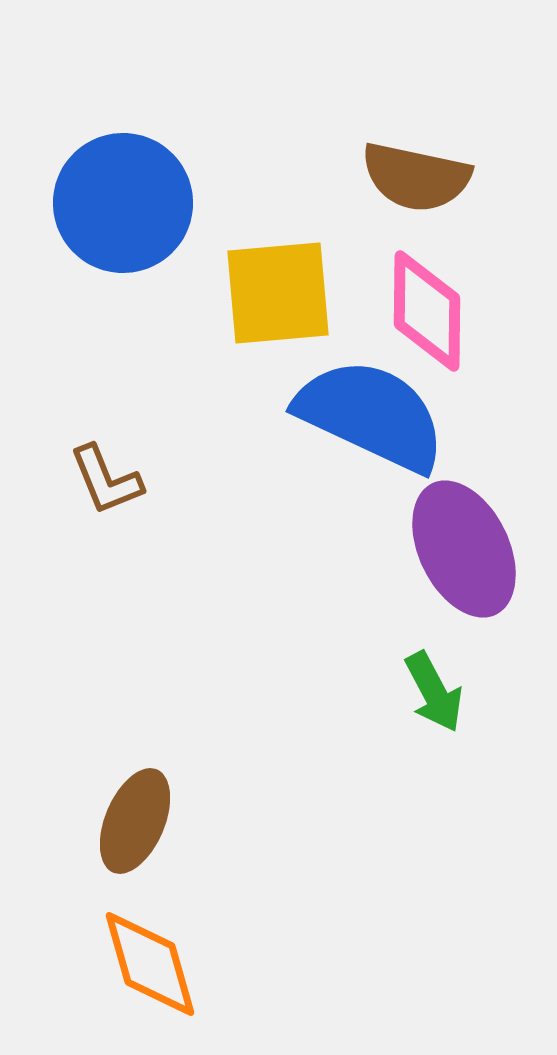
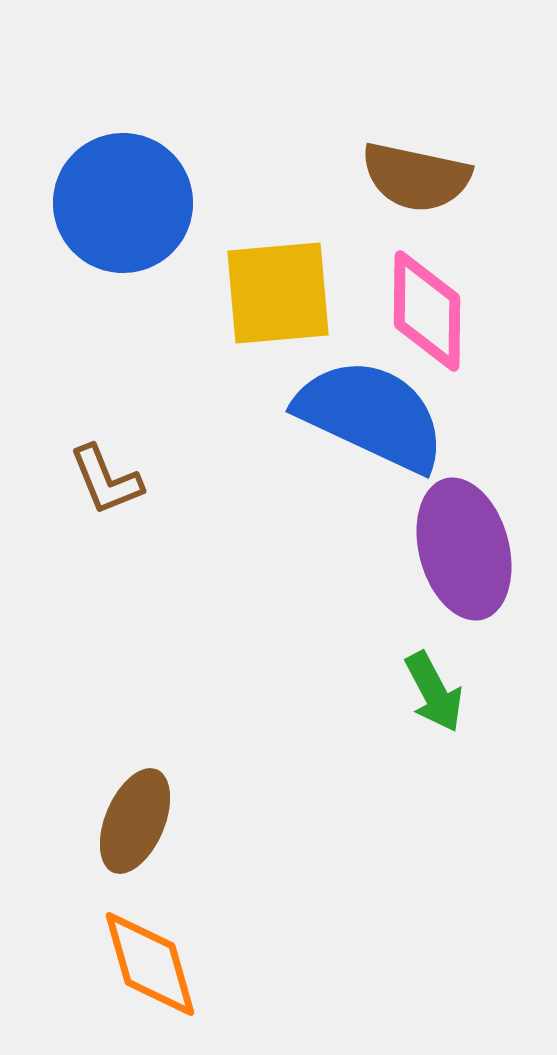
purple ellipse: rotated 11 degrees clockwise
